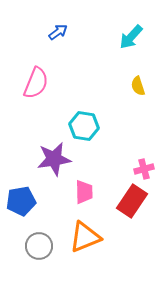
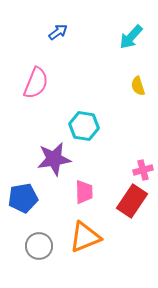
pink cross: moved 1 px left, 1 px down
blue pentagon: moved 2 px right, 3 px up
